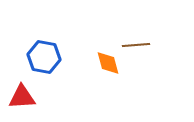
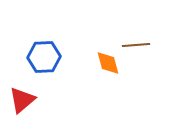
blue hexagon: rotated 12 degrees counterclockwise
red triangle: moved 3 px down; rotated 36 degrees counterclockwise
